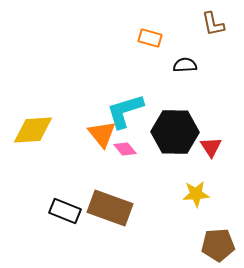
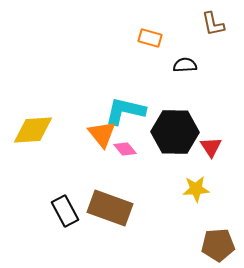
cyan L-shape: rotated 30 degrees clockwise
yellow star: moved 5 px up
black rectangle: rotated 40 degrees clockwise
